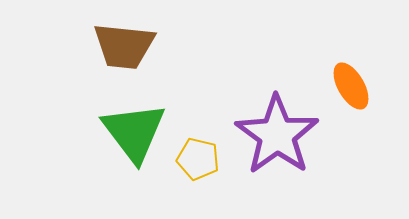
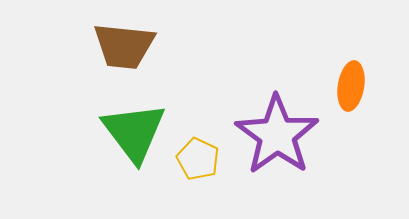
orange ellipse: rotated 39 degrees clockwise
yellow pentagon: rotated 12 degrees clockwise
